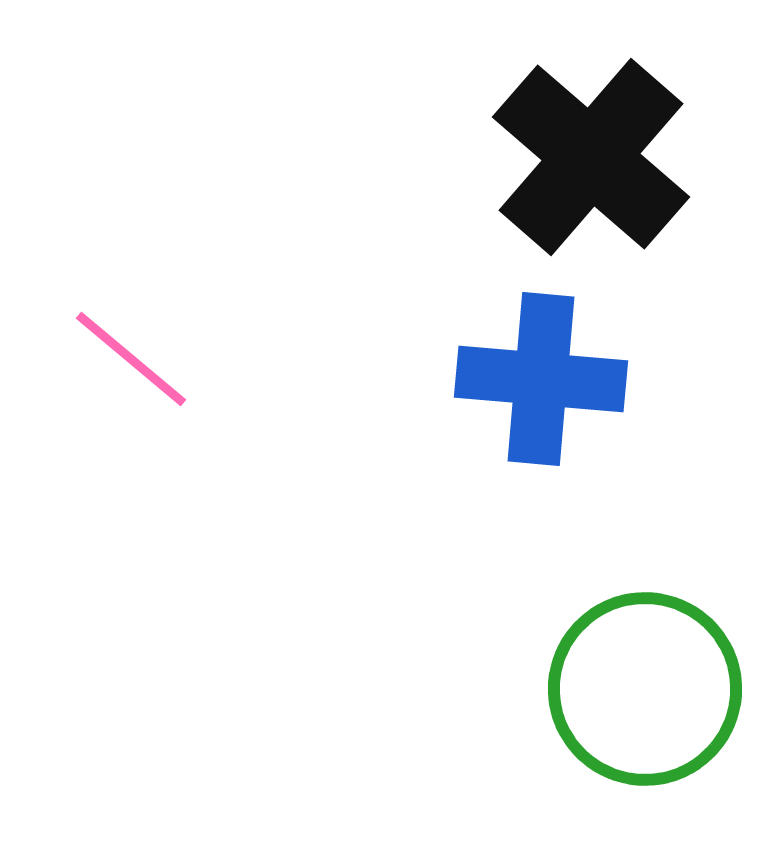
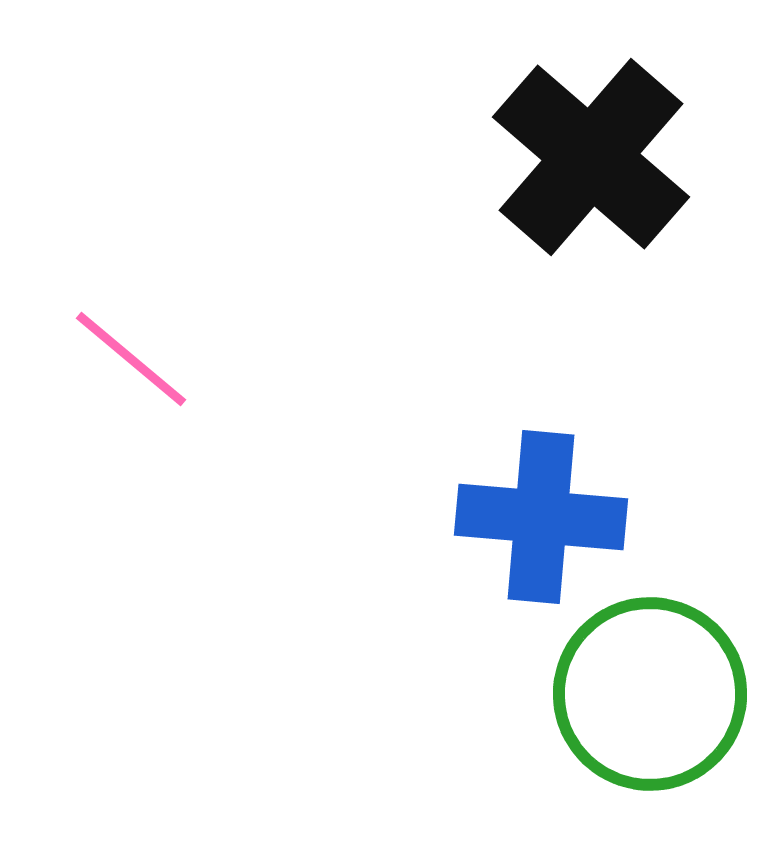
blue cross: moved 138 px down
green circle: moved 5 px right, 5 px down
